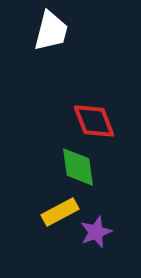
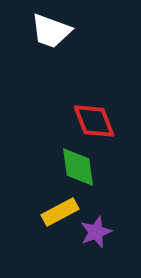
white trapezoid: rotated 96 degrees clockwise
